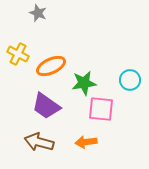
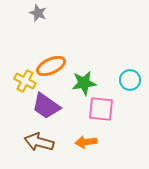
yellow cross: moved 7 px right, 27 px down
